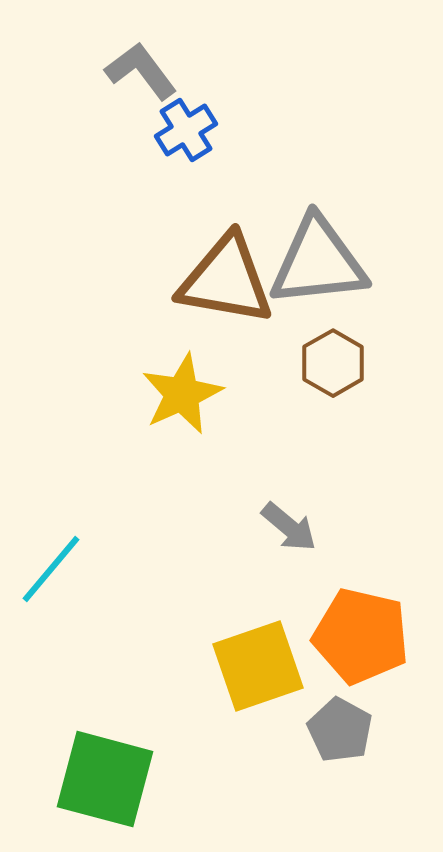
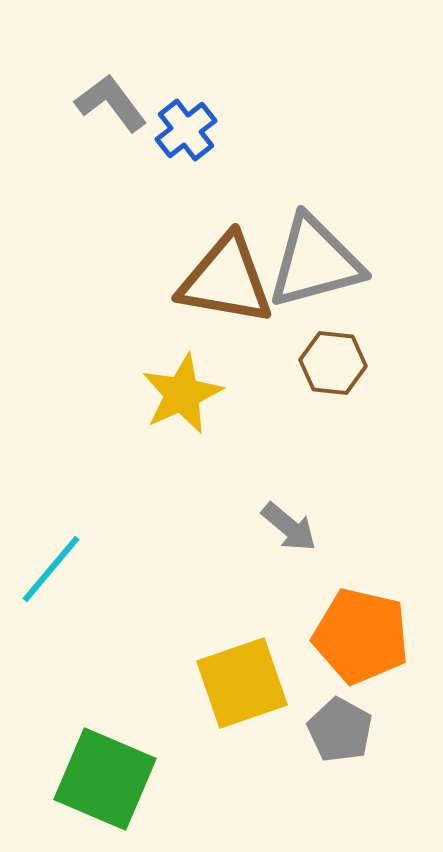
gray L-shape: moved 30 px left, 32 px down
blue cross: rotated 6 degrees counterclockwise
gray triangle: moved 3 px left; rotated 9 degrees counterclockwise
brown hexagon: rotated 24 degrees counterclockwise
yellow square: moved 16 px left, 17 px down
green square: rotated 8 degrees clockwise
